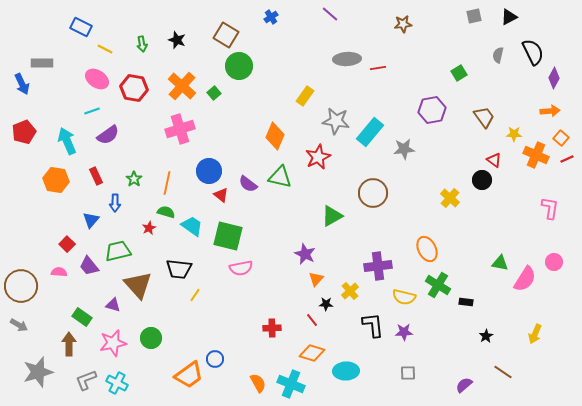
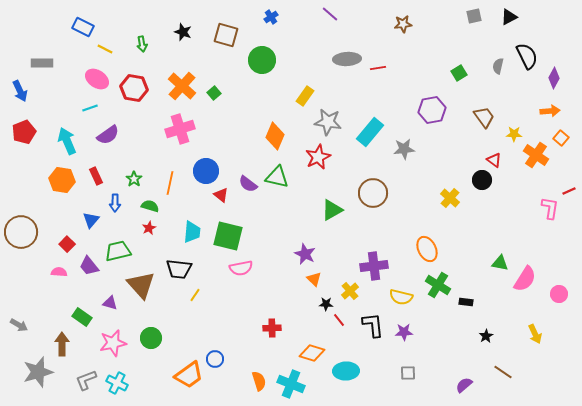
blue rectangle at (81, 27): moved 2 px right
brown square at (226, 35): rotated 15 degrees counterclockwise
black star at (177, 40): moved 6 px right, 8 px up
black semicircle at (533, 52): moved 6 px left, 4 px down
gray semicircle at (498, 55): moved 11 px down
green circle at (239, 66): moved 23 px right, 6 px up
blue arrow at (22, 84): moved 2 px left, 7 px down
cyan line at (92, 111): moved 2 px left, 3 px up
gray star at (336, 121): moved 8 px left, 1 px down
orange cross at (536, 155): rotated 10 degrees clockwise
red line at (567, 159): moved 2 px right, 32 px down
blue circle at (209, 171): moved 3 px left
green triangle at (280, 177): moved 3 px left
orange hexagon at (56, 180): moved 6 px right
orange line at (167, 183): moved 3 px right
green semicircle at (166, 212): moved 16 px left, 6 px up
green triangle at (332, 216): moved 6 px up
cyan trapezoid at (192, 226): moved 6 px down; rotated 60 degrees clockwise
pink circle at (554, 262): moved 5 px right, 32 px down
purple cross at (378, 266): moved 4 px left
orange triangle at (316, 279): moved 2 px left; rotated 28 degrees counterclockwise
brown triangle at (138, 285): moved 3 px right
brown circle at (21, 286): moved 54 px up
yellow semicircle at (404, 297): moved 3 px left
purple triangle at (113, 305): moved 3 px left, 2 px up
red line at (312, 320): moved 27 px right
yellow arrow at (535, 334): rotated 48 degrees counterclockwise
brown arrow at (69, 344): moved 7 px left
orange semicircle at (258, 383): moved 1 px right, 2 px up; rotated 12 degrees clockwise
